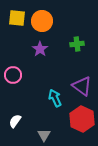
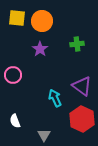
white semicircle: rotated 56 degrees counterclockwise
